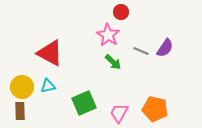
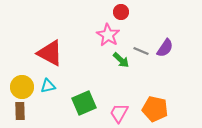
green arrow: moved 8 px right, 2 px up
